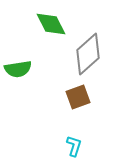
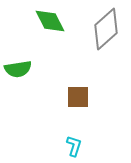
green diamond: moved 1 px left, 3 px up
gray diamond: moved 18 px right, 25 px up
brown square: rotated 20 degrees clockwise
